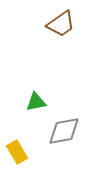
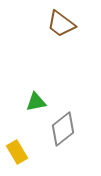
brown trapezoid: rotated 72 degrees clockwise
gray diamond: moved 1 px left, 2 px up; rotated 28 degrees counterclockwise
